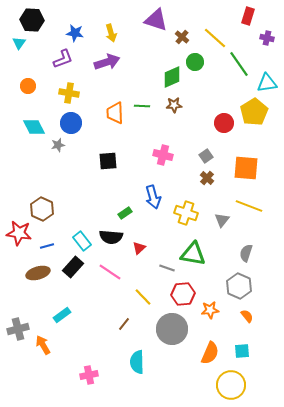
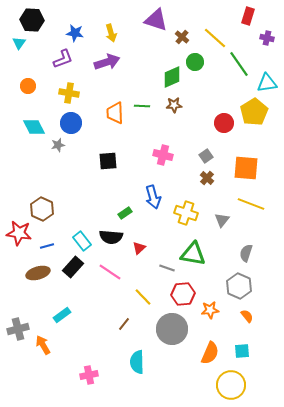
yellow line at (249, 206): moved 2 px right, 2 px up
